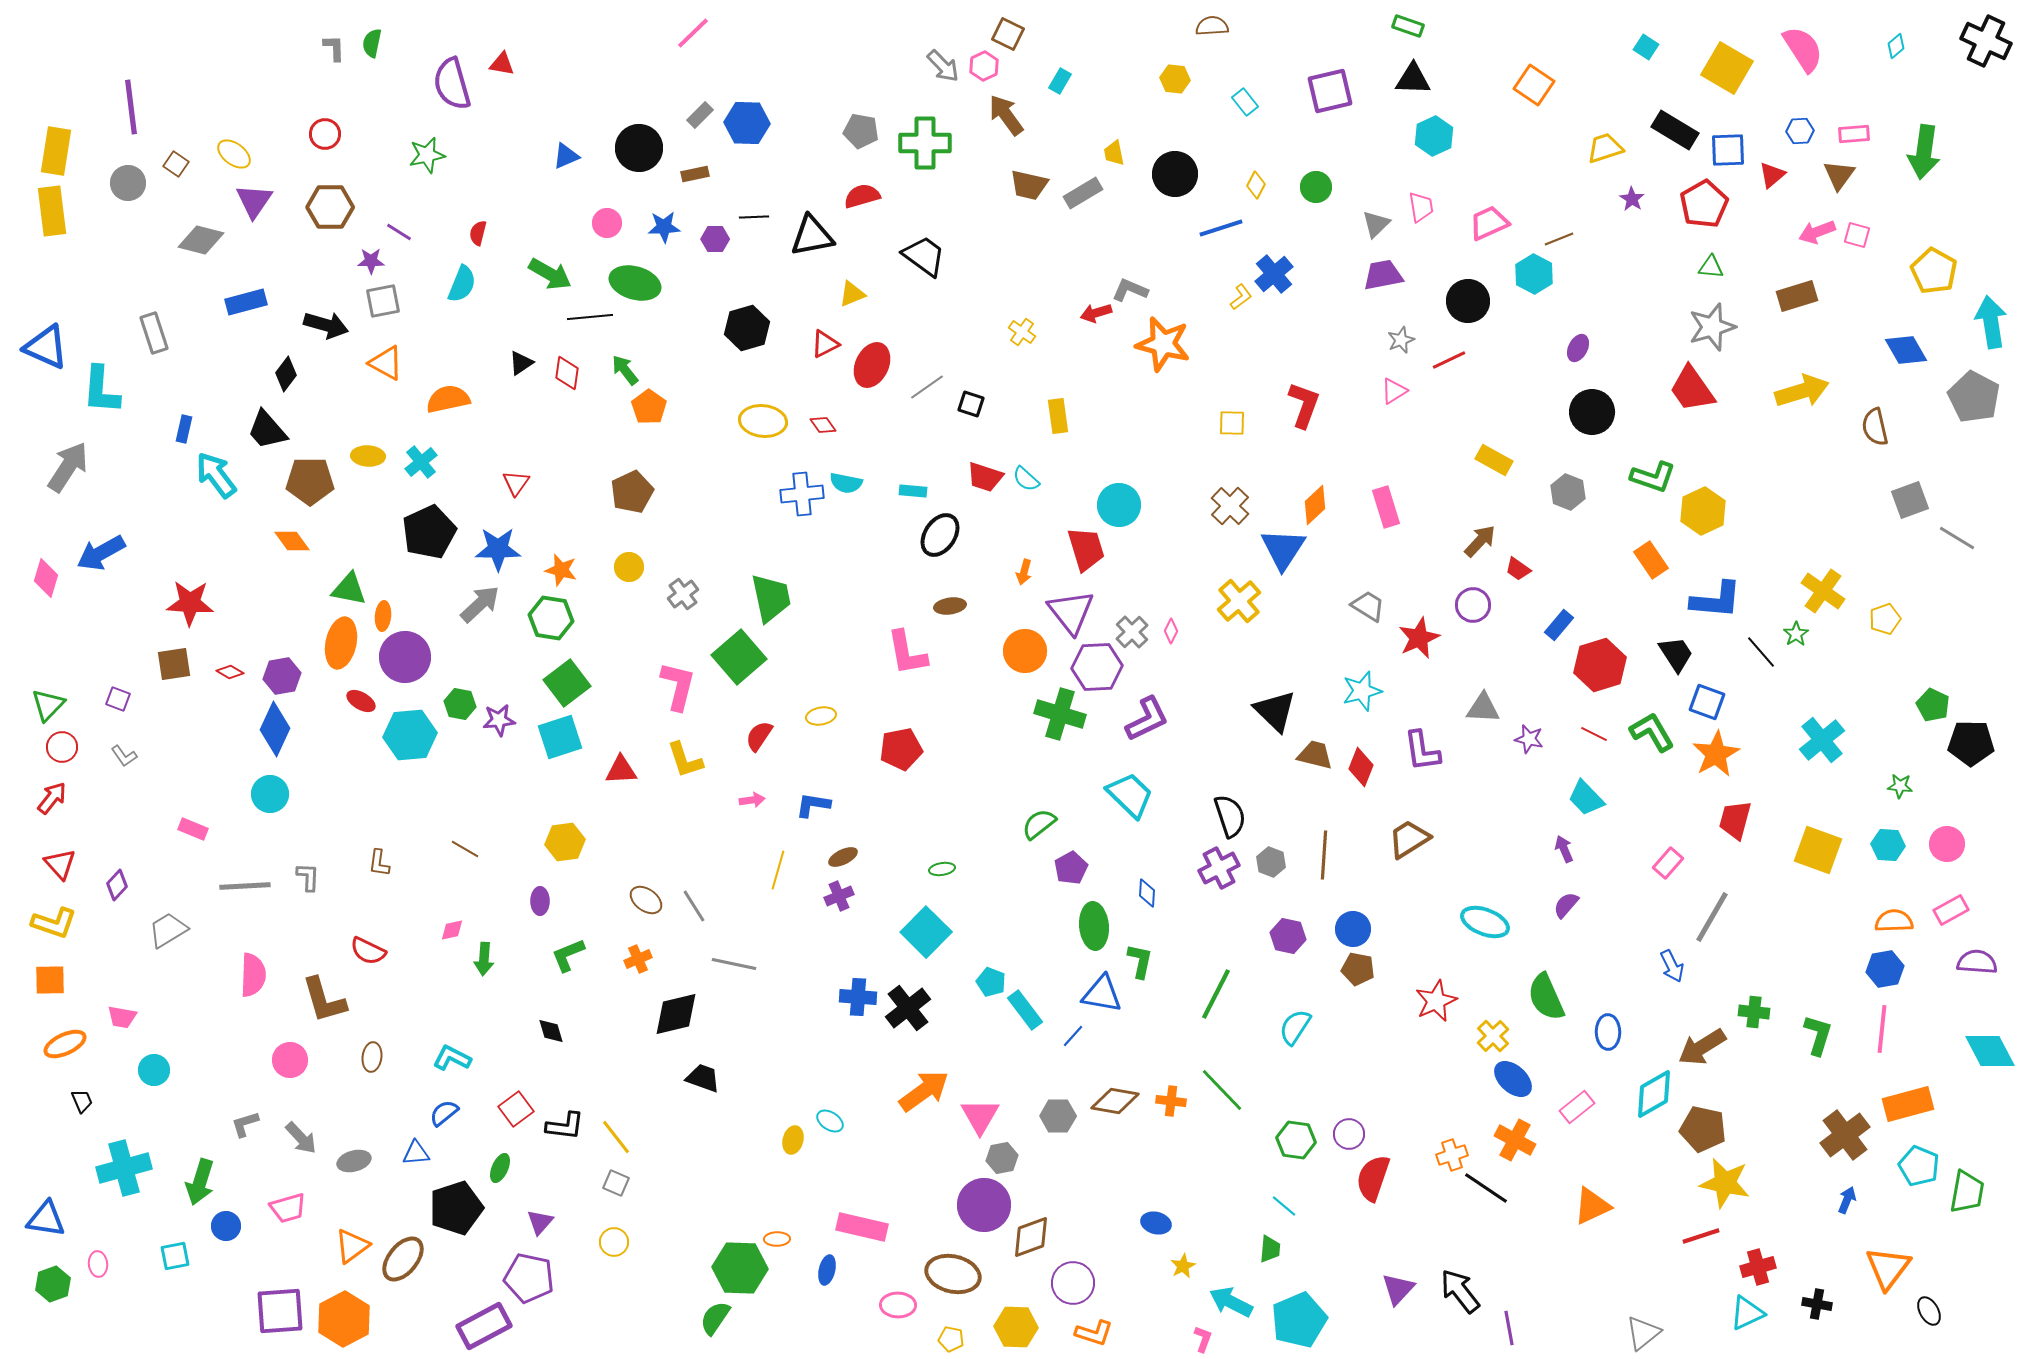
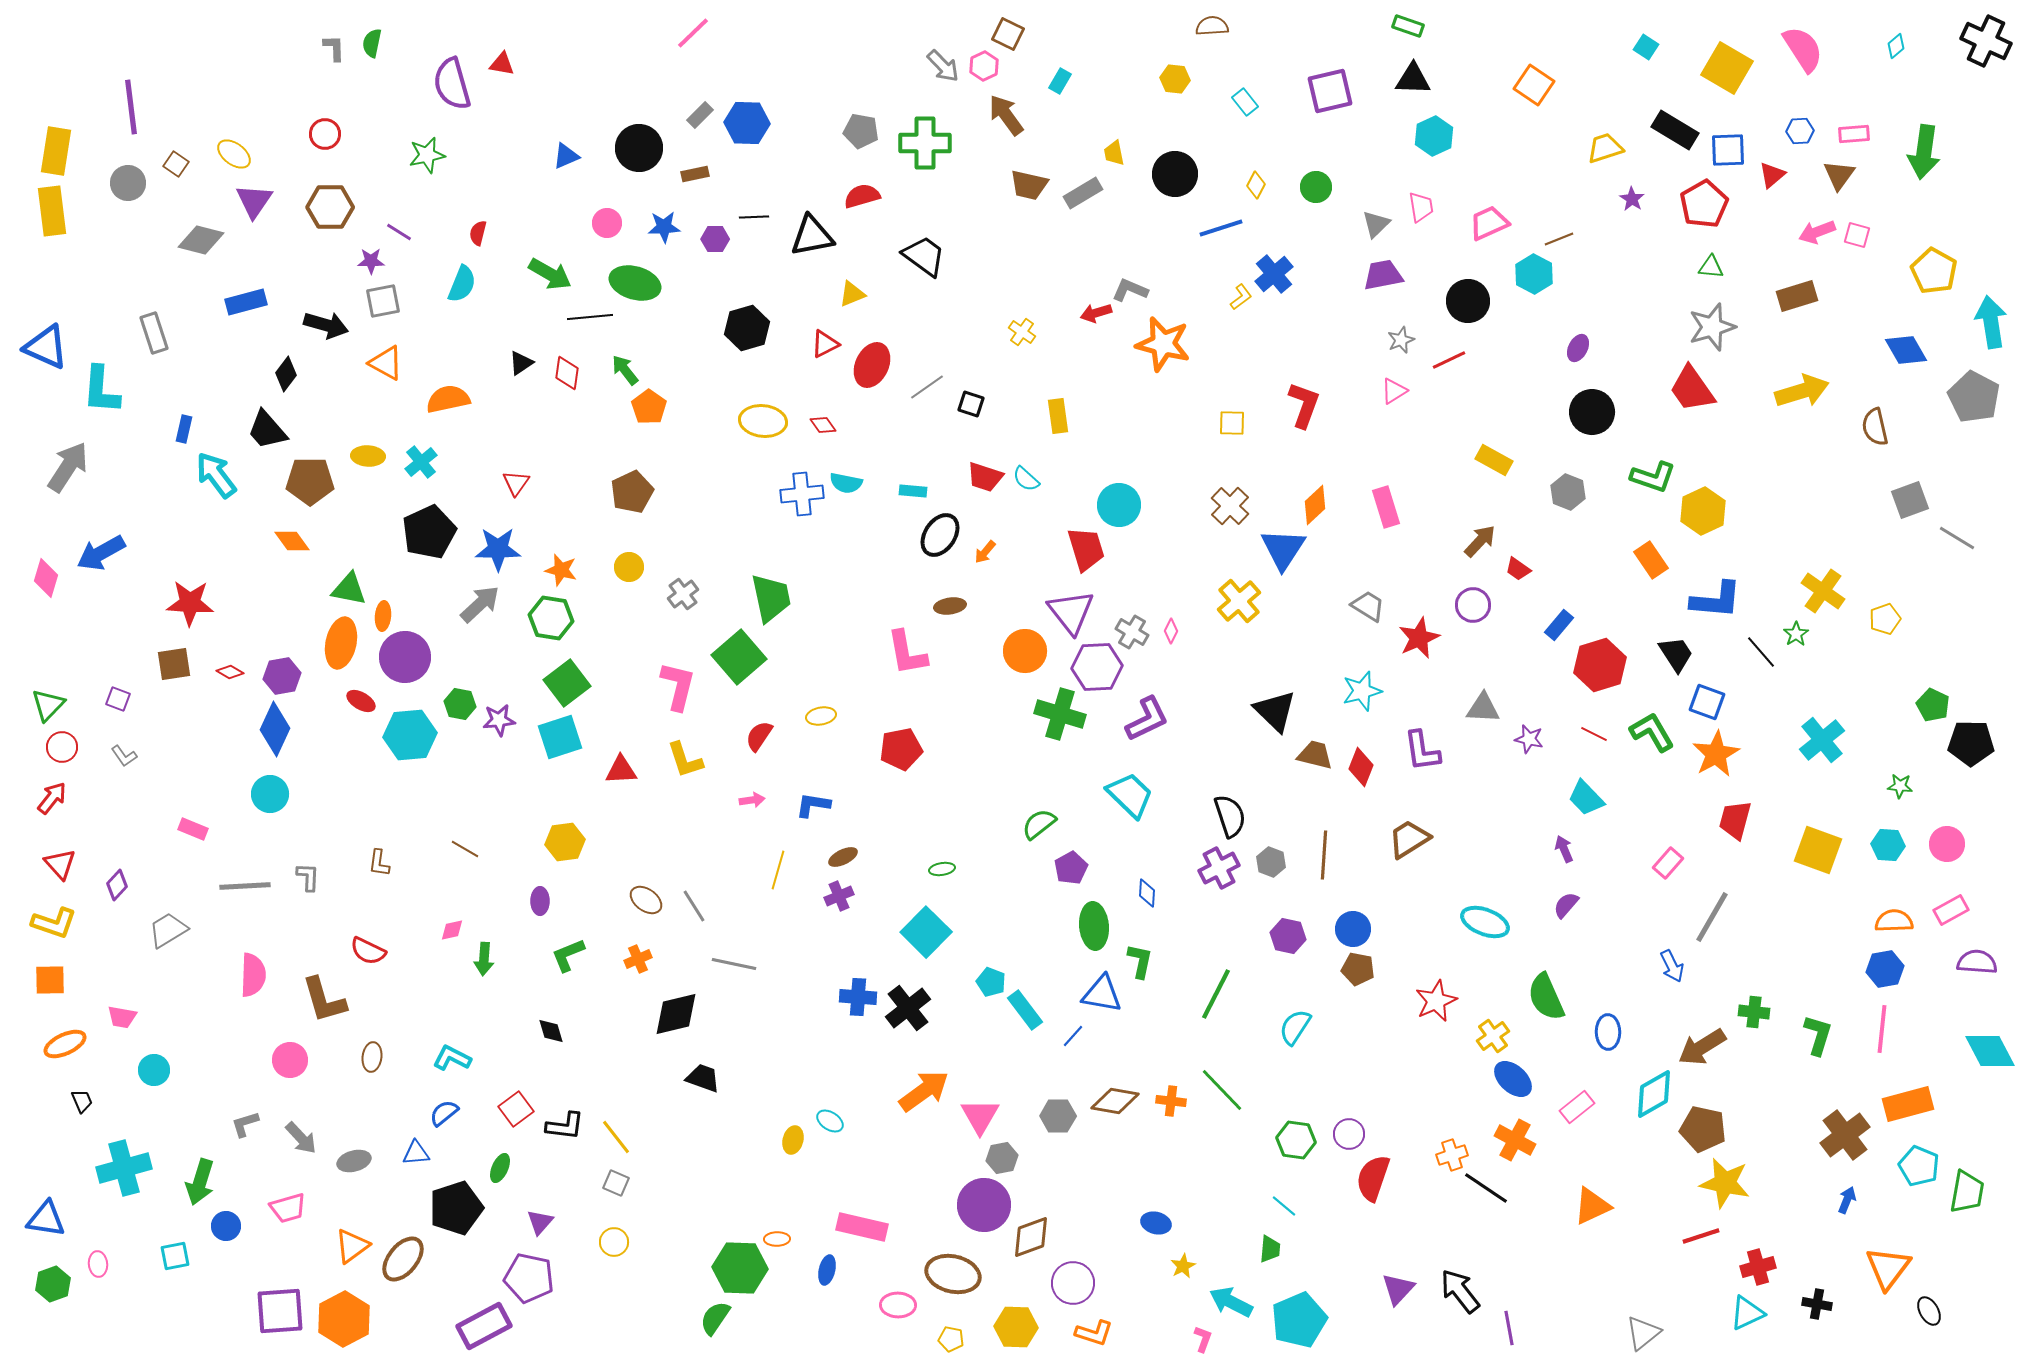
orange arrow at (1024, 572): moved 39 px left, 20 px up; rotated 25 degrees clockwise
gray cross at (1132, 632): rotated 16 degrees counterclockwise
yellow cross at (1493, 1036): rotated 8 degrees clockwise
